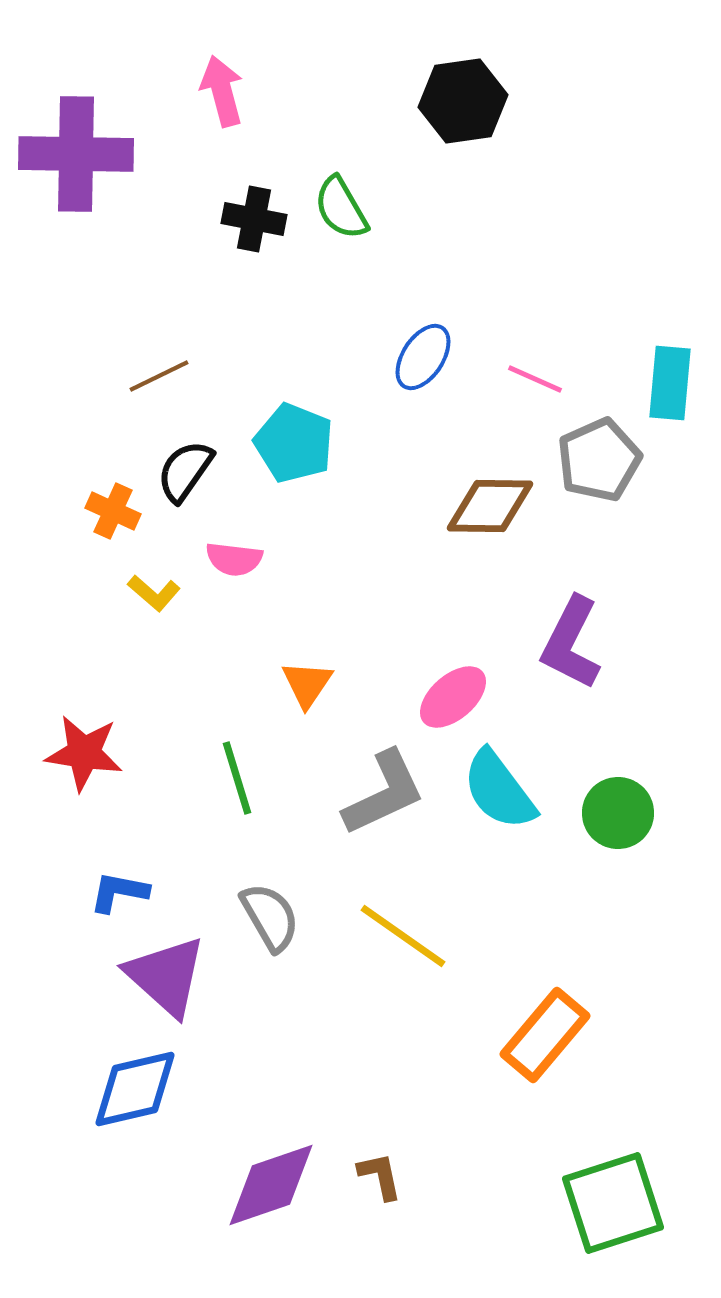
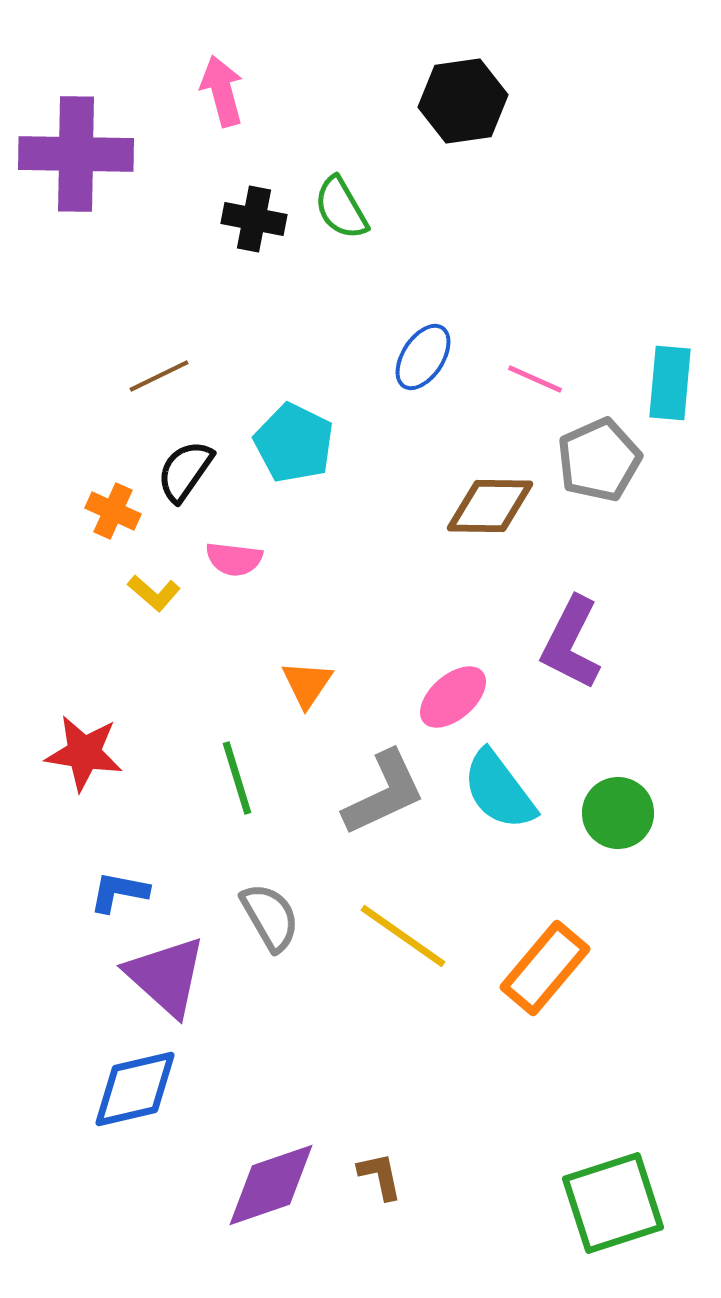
cyan pentagon: rotated 4 degrees clockwise
orange rectangle: moved 67 px up
